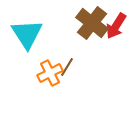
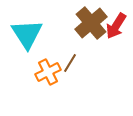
brown cross: moved 1 px left; rotated 12 degrees clockwise
brown line: moved 3 px right, 4 px up
orange cross: moved 2 px left, 1 px up
